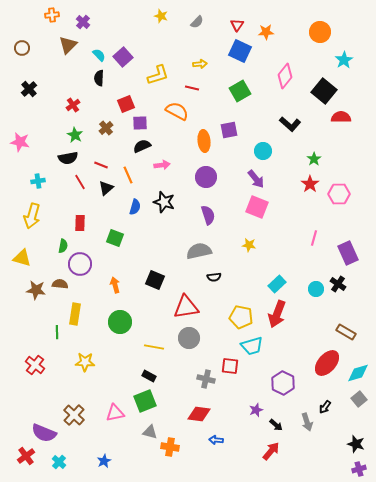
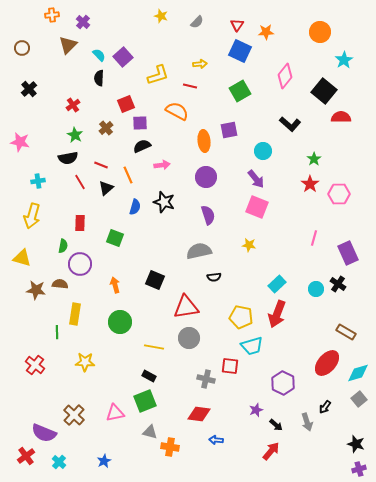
red line at (192, 88): moved 2 px left, 2 px up
